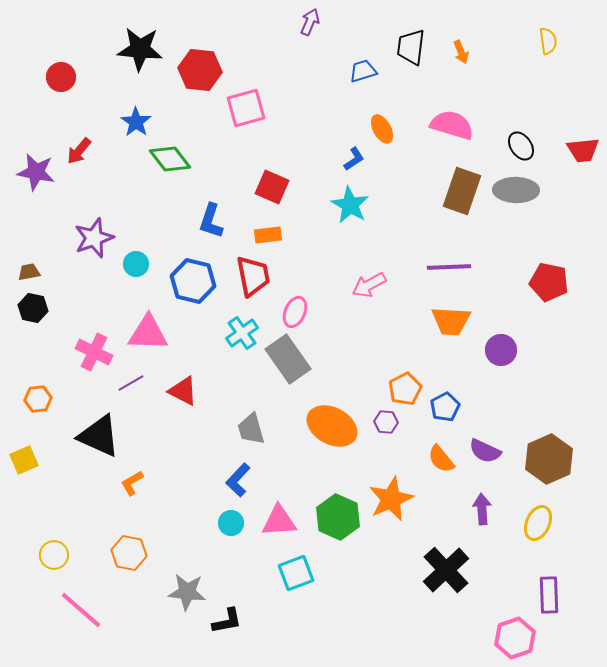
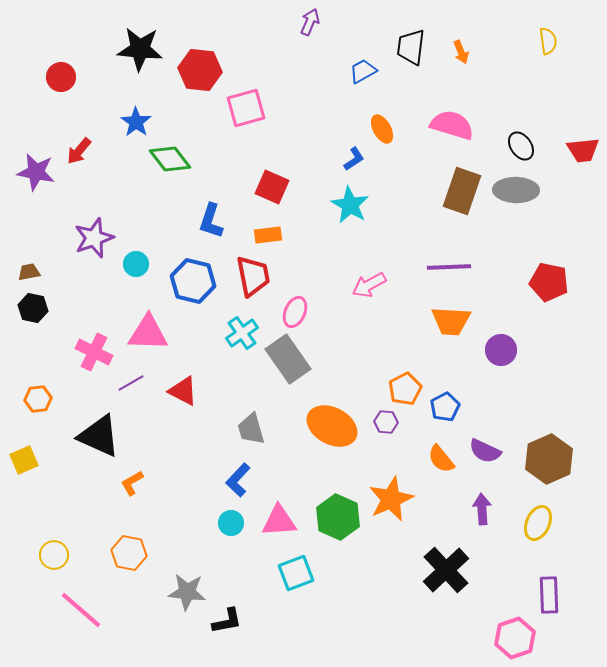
blue trapezoid at (363, 71): rotated 12 degrees counterclockwise
